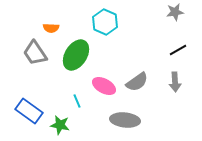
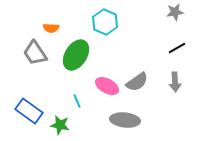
black line: moved 1 px left, 2 px up
pink ellipse: moved 3 px right
